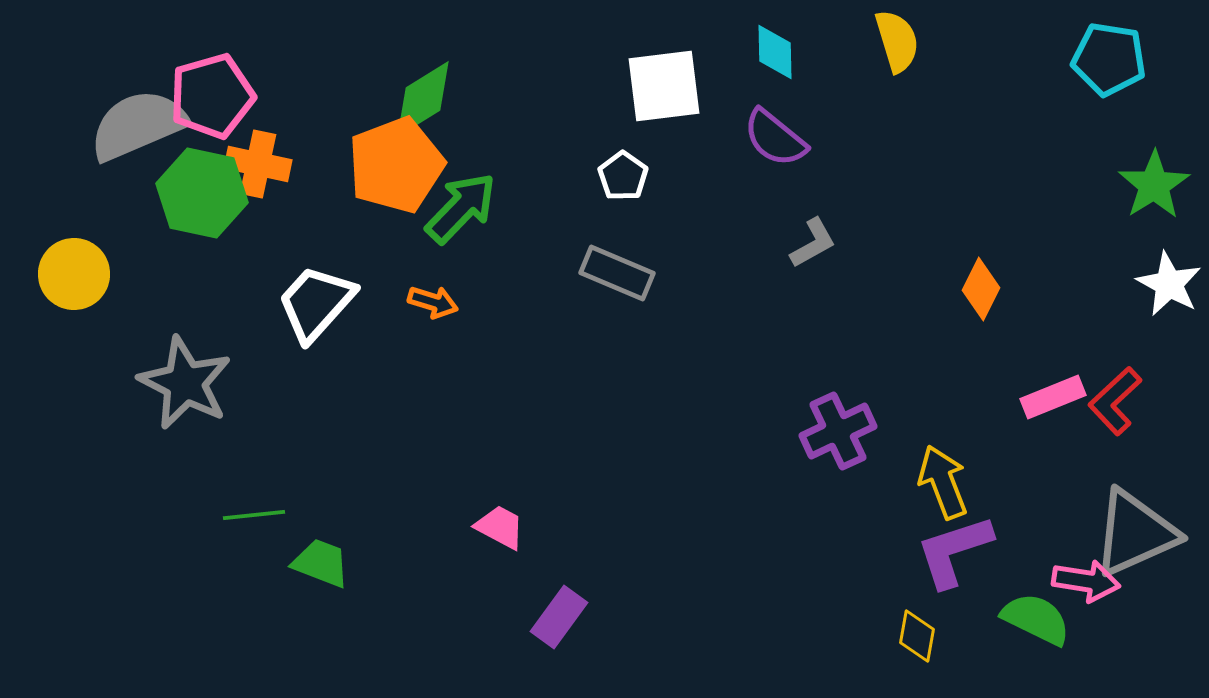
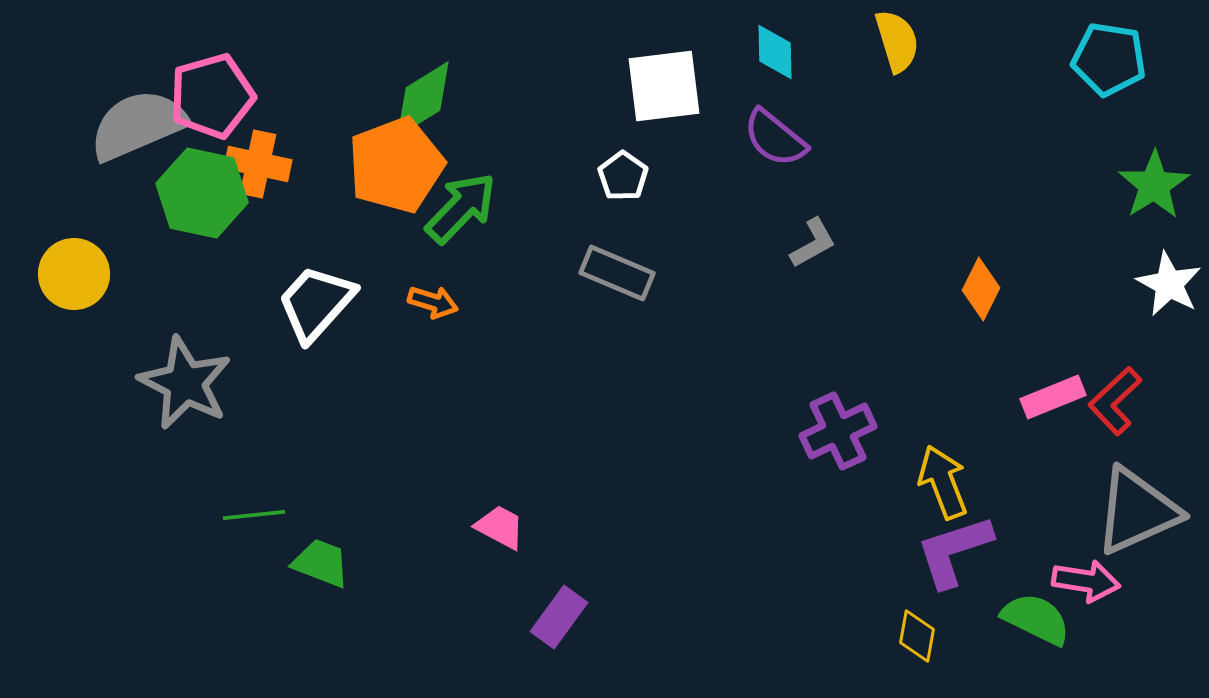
gray triangle: moved 2 px right, 22 px up
